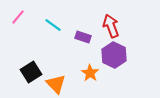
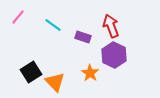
orange triangle: moved 1 px left, 2 px up
